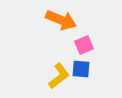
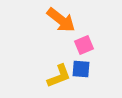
orange arrow: rotated 16 degrees clockwise
yellow L-shape: rotated 16 degrees clockwise
